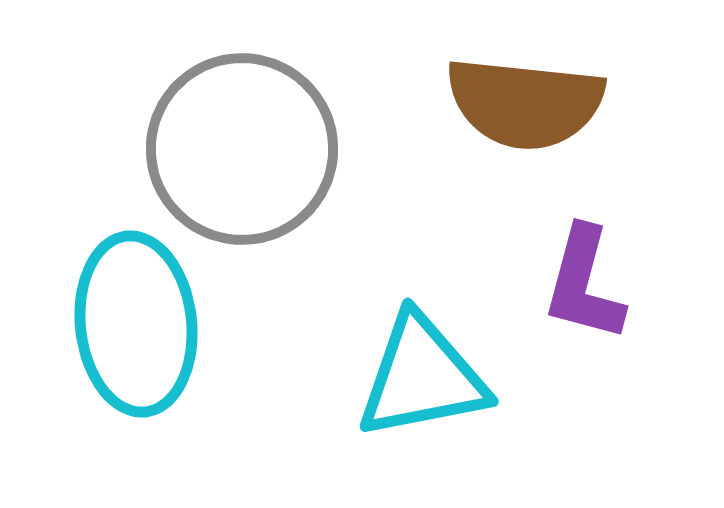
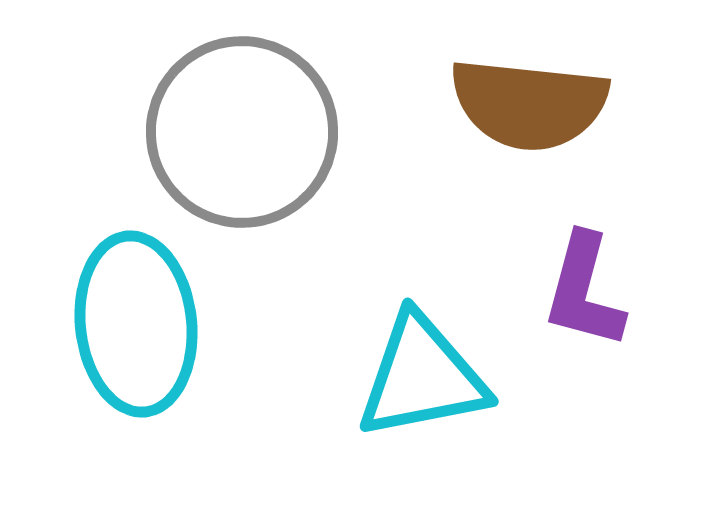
brown semicircle: moved 4 px right, 1 px down
gray circle: moved 17 px up
purple L-shape: moved 7 px down
